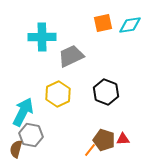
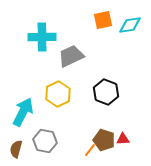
orange square: moved 3 px up
gray hexagon: moved 14 px right, 6 px down
